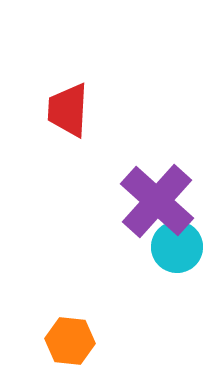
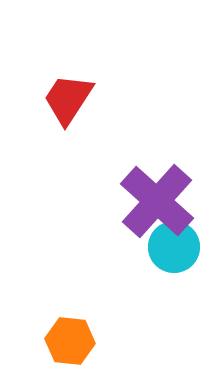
red trapezoid: moved 11 px up; rotated 30 degrees clockwise
cyan circle: moved 3 px left
